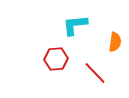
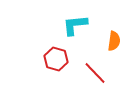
orange semicircle: moved 1 px left, 1 px up
red hexagon: rotated 20 degrees clockwise
